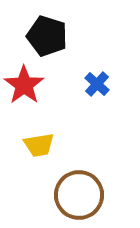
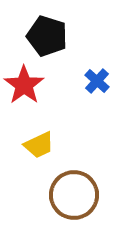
blue cross: moved 3 px up
yellow trapezoid: rotated 16 degrees counterclockwise
brown circle: moved 5 px left
